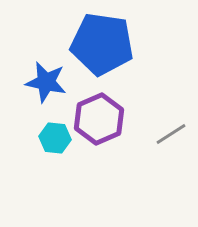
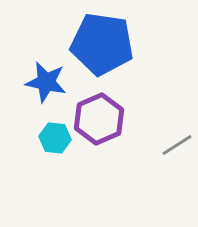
gray line: moved 6 px right, 11 px down
